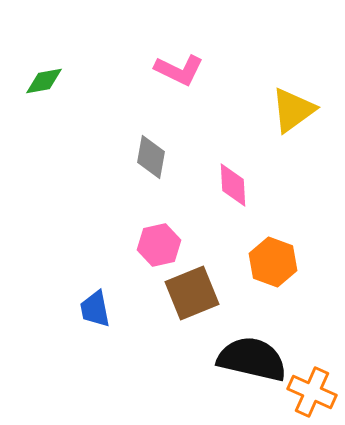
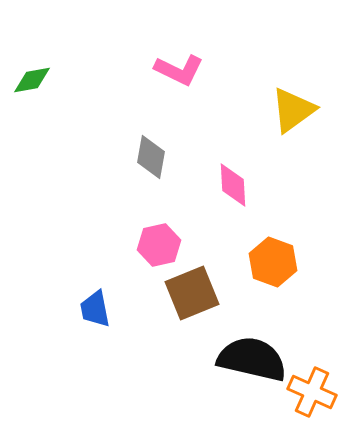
green diamond: moved 12 px left, 1 px up
